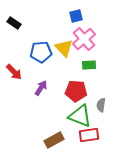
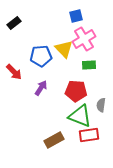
black rectangle: rotated 72 degrees counterclockwise
pink cross: rotated 10 degrees clockwise
yellow triangle: moved 1 px down
blue pentagon: moved 4 px down
